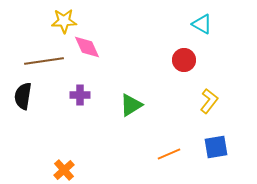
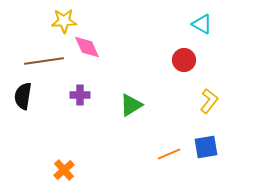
blue square: moved 10 px left
